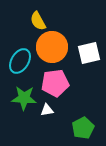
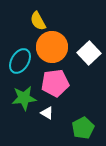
white square: rotated 30 degrees counterclockwise
green star: rotated 10 degrees counterclockwise
white triangle: moved 3 px down; rotated 40 degrees clockwise
